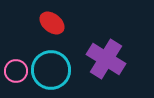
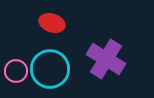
red ellipse: rotated 20 degrees counterclockwise
cyan circle: moved 1 px left, 1 px up
